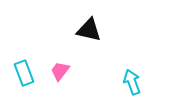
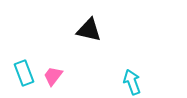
pink trapezoid: moved 7 px left, 5 px down
